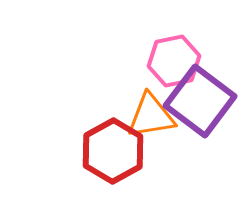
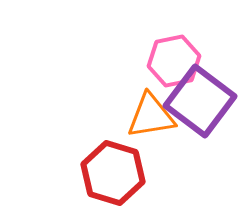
red hexagon: moved 22 px down; rotated 14 degrees counterclockwise
